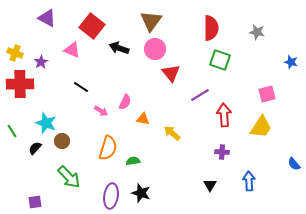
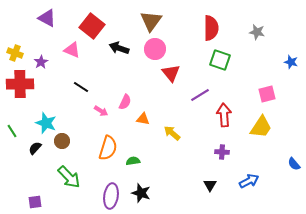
blue arrow: rotated 66 degrees clockwise
